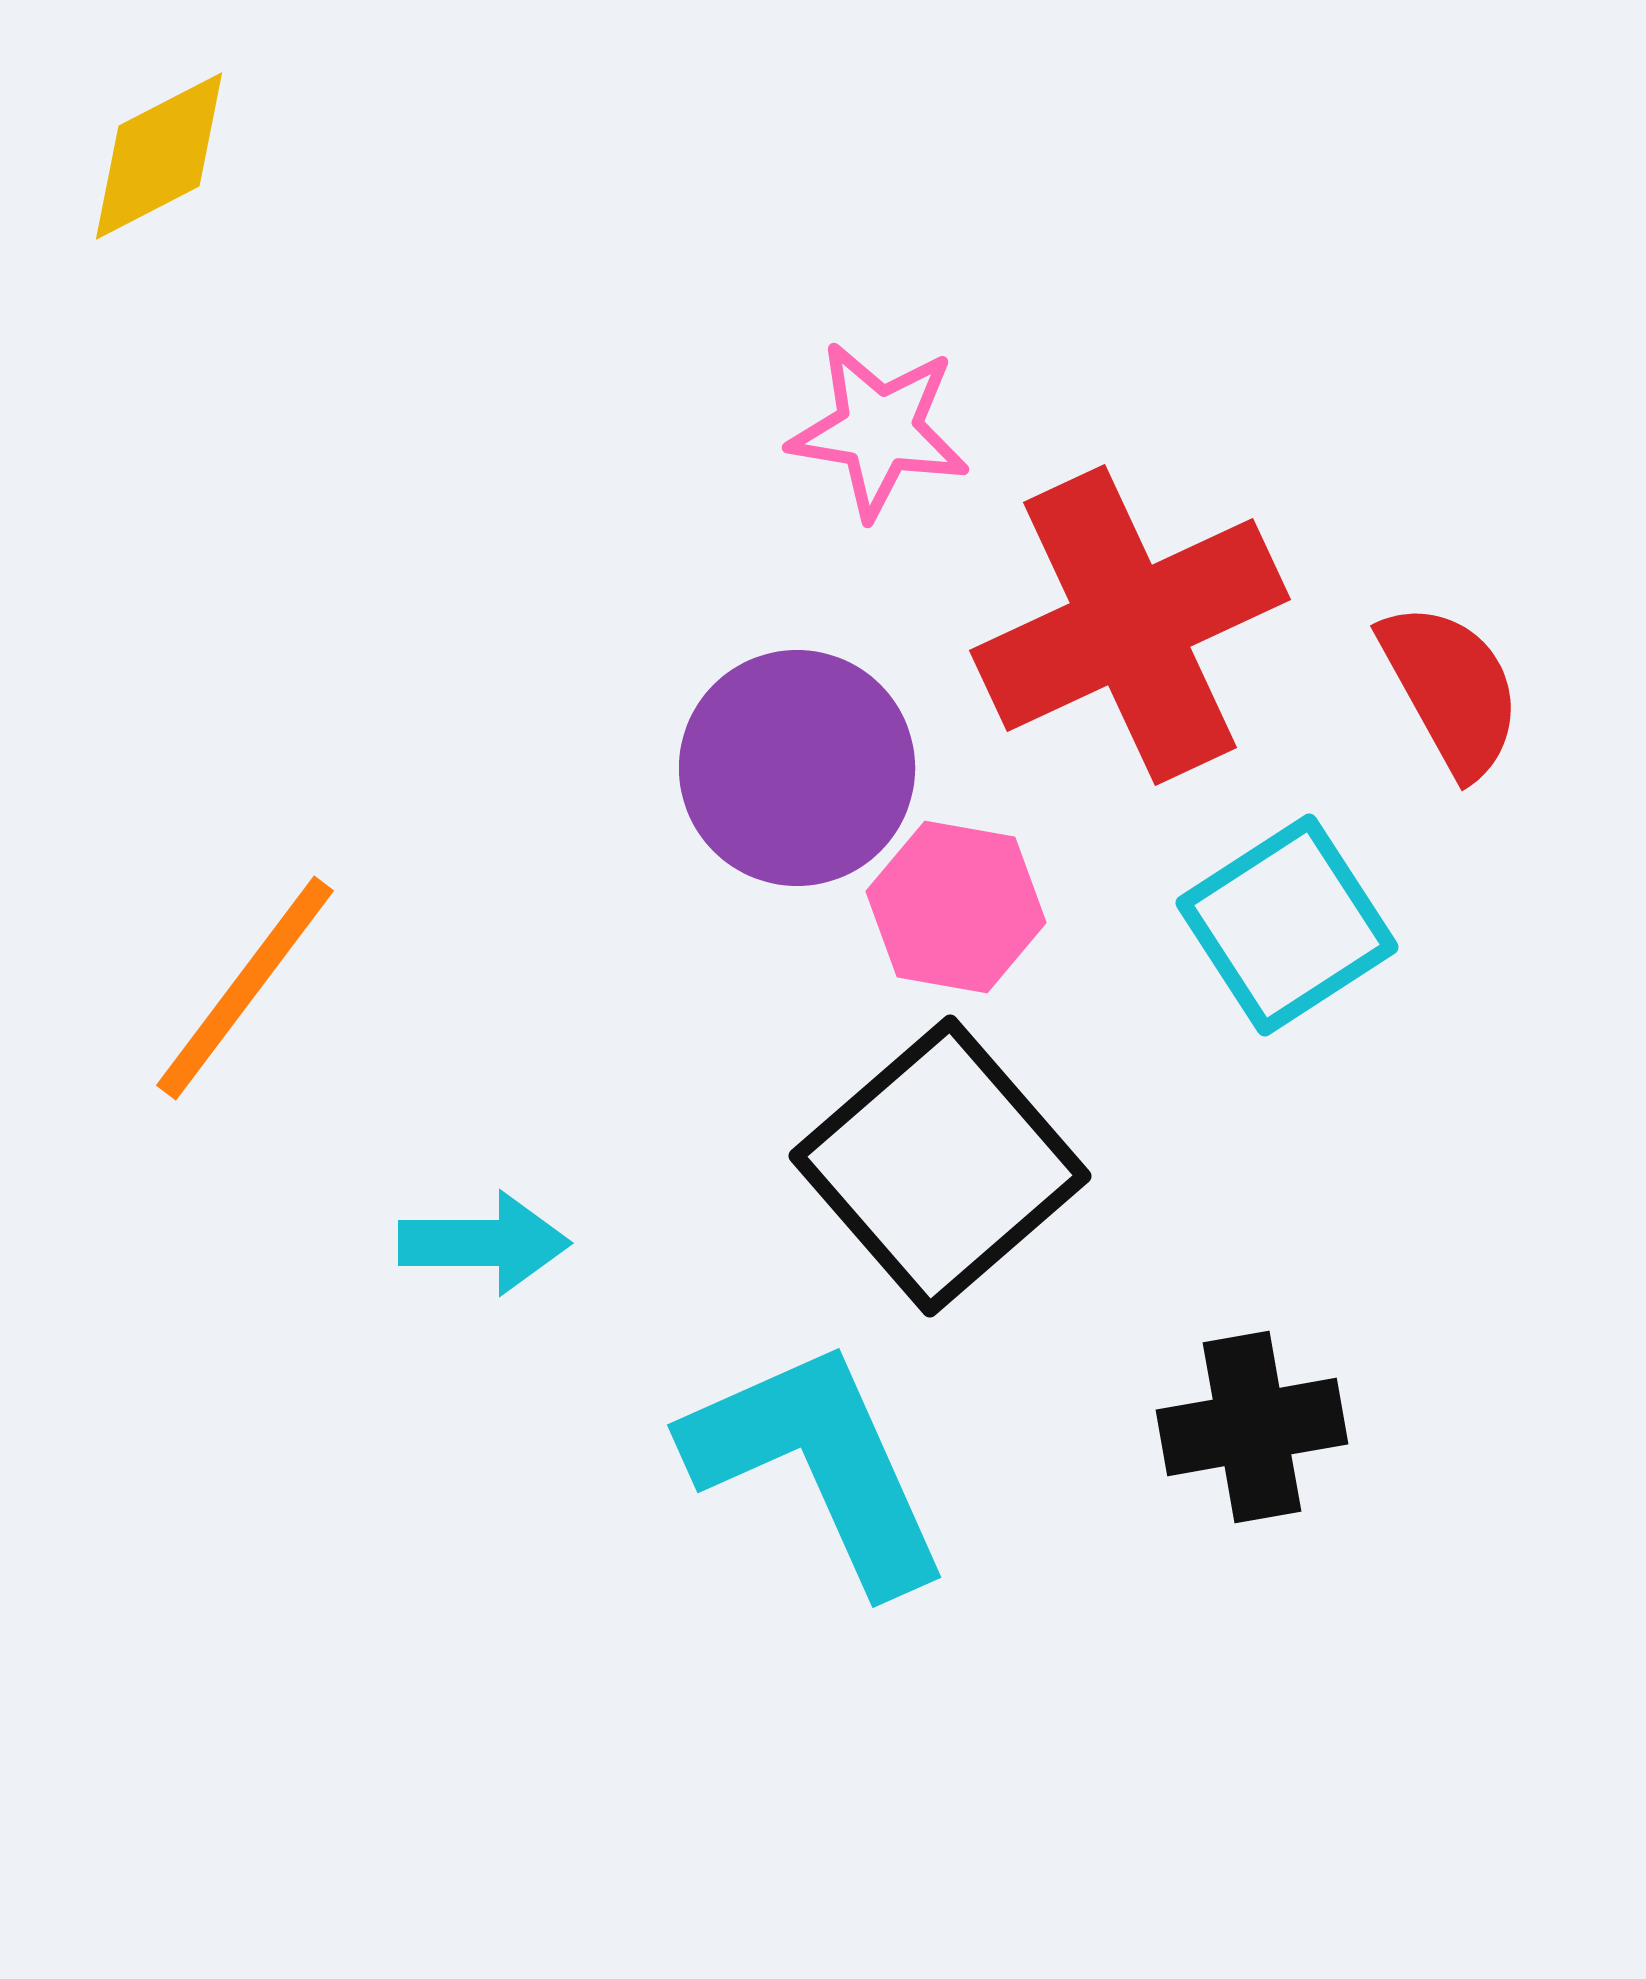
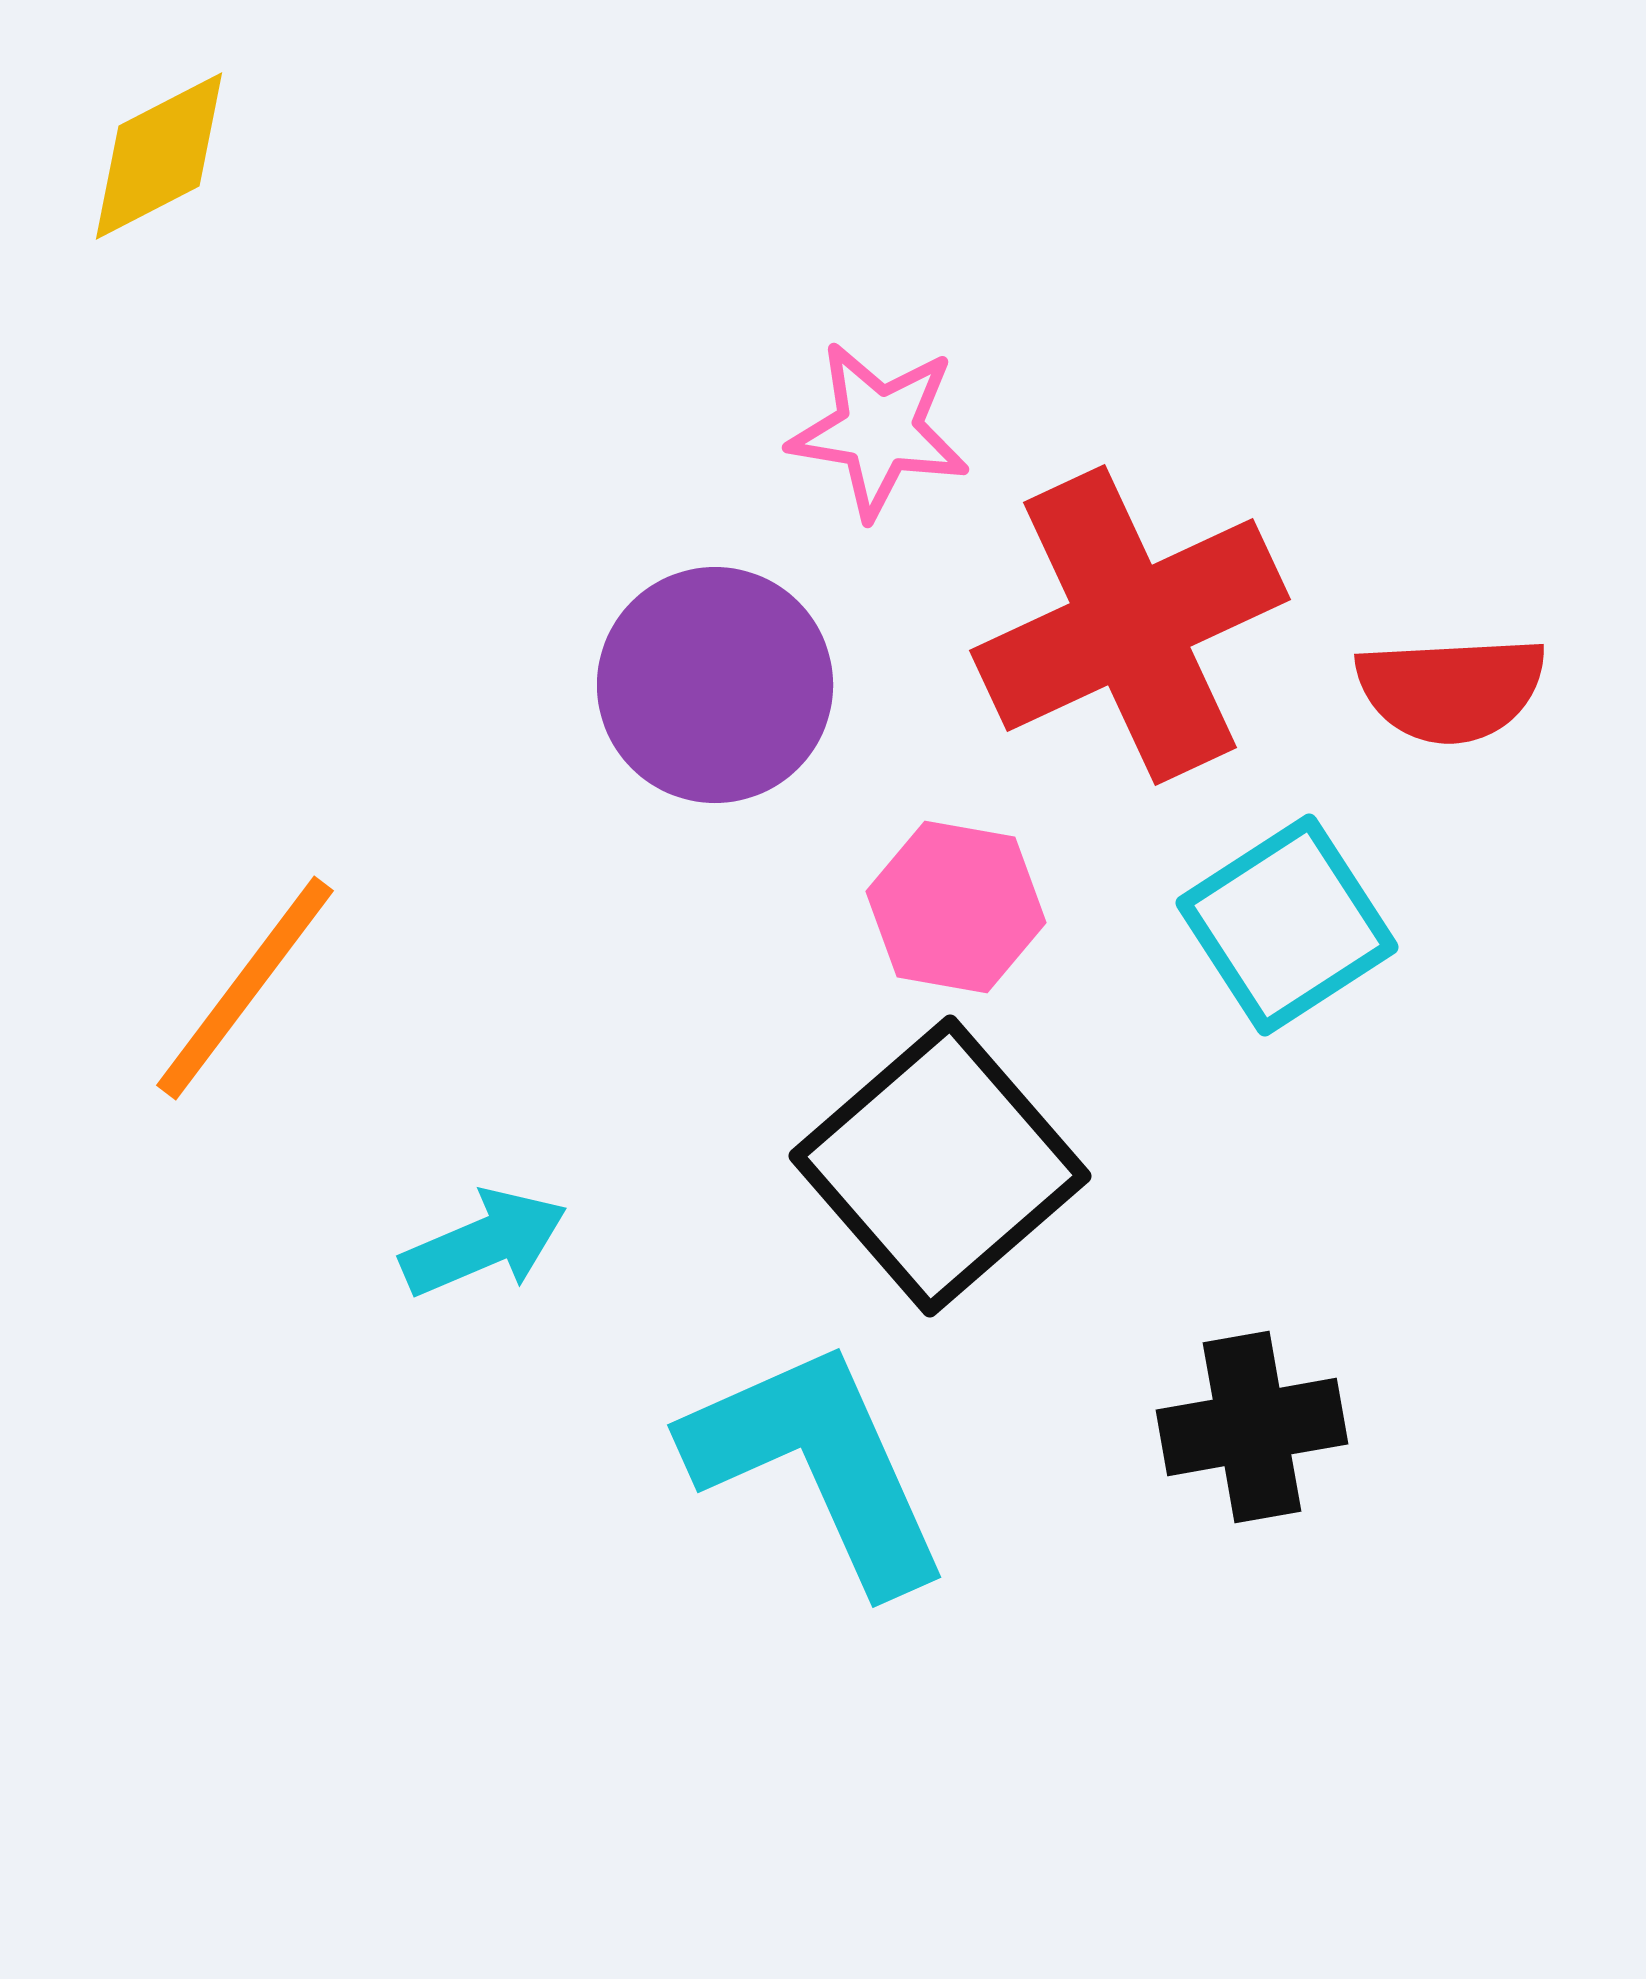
red semicircle: rotated 116 degrees clockwise
purple circle: moved 82 px left, 83 px up
cyan arrow: rotated 23 degrees counterclockwise
